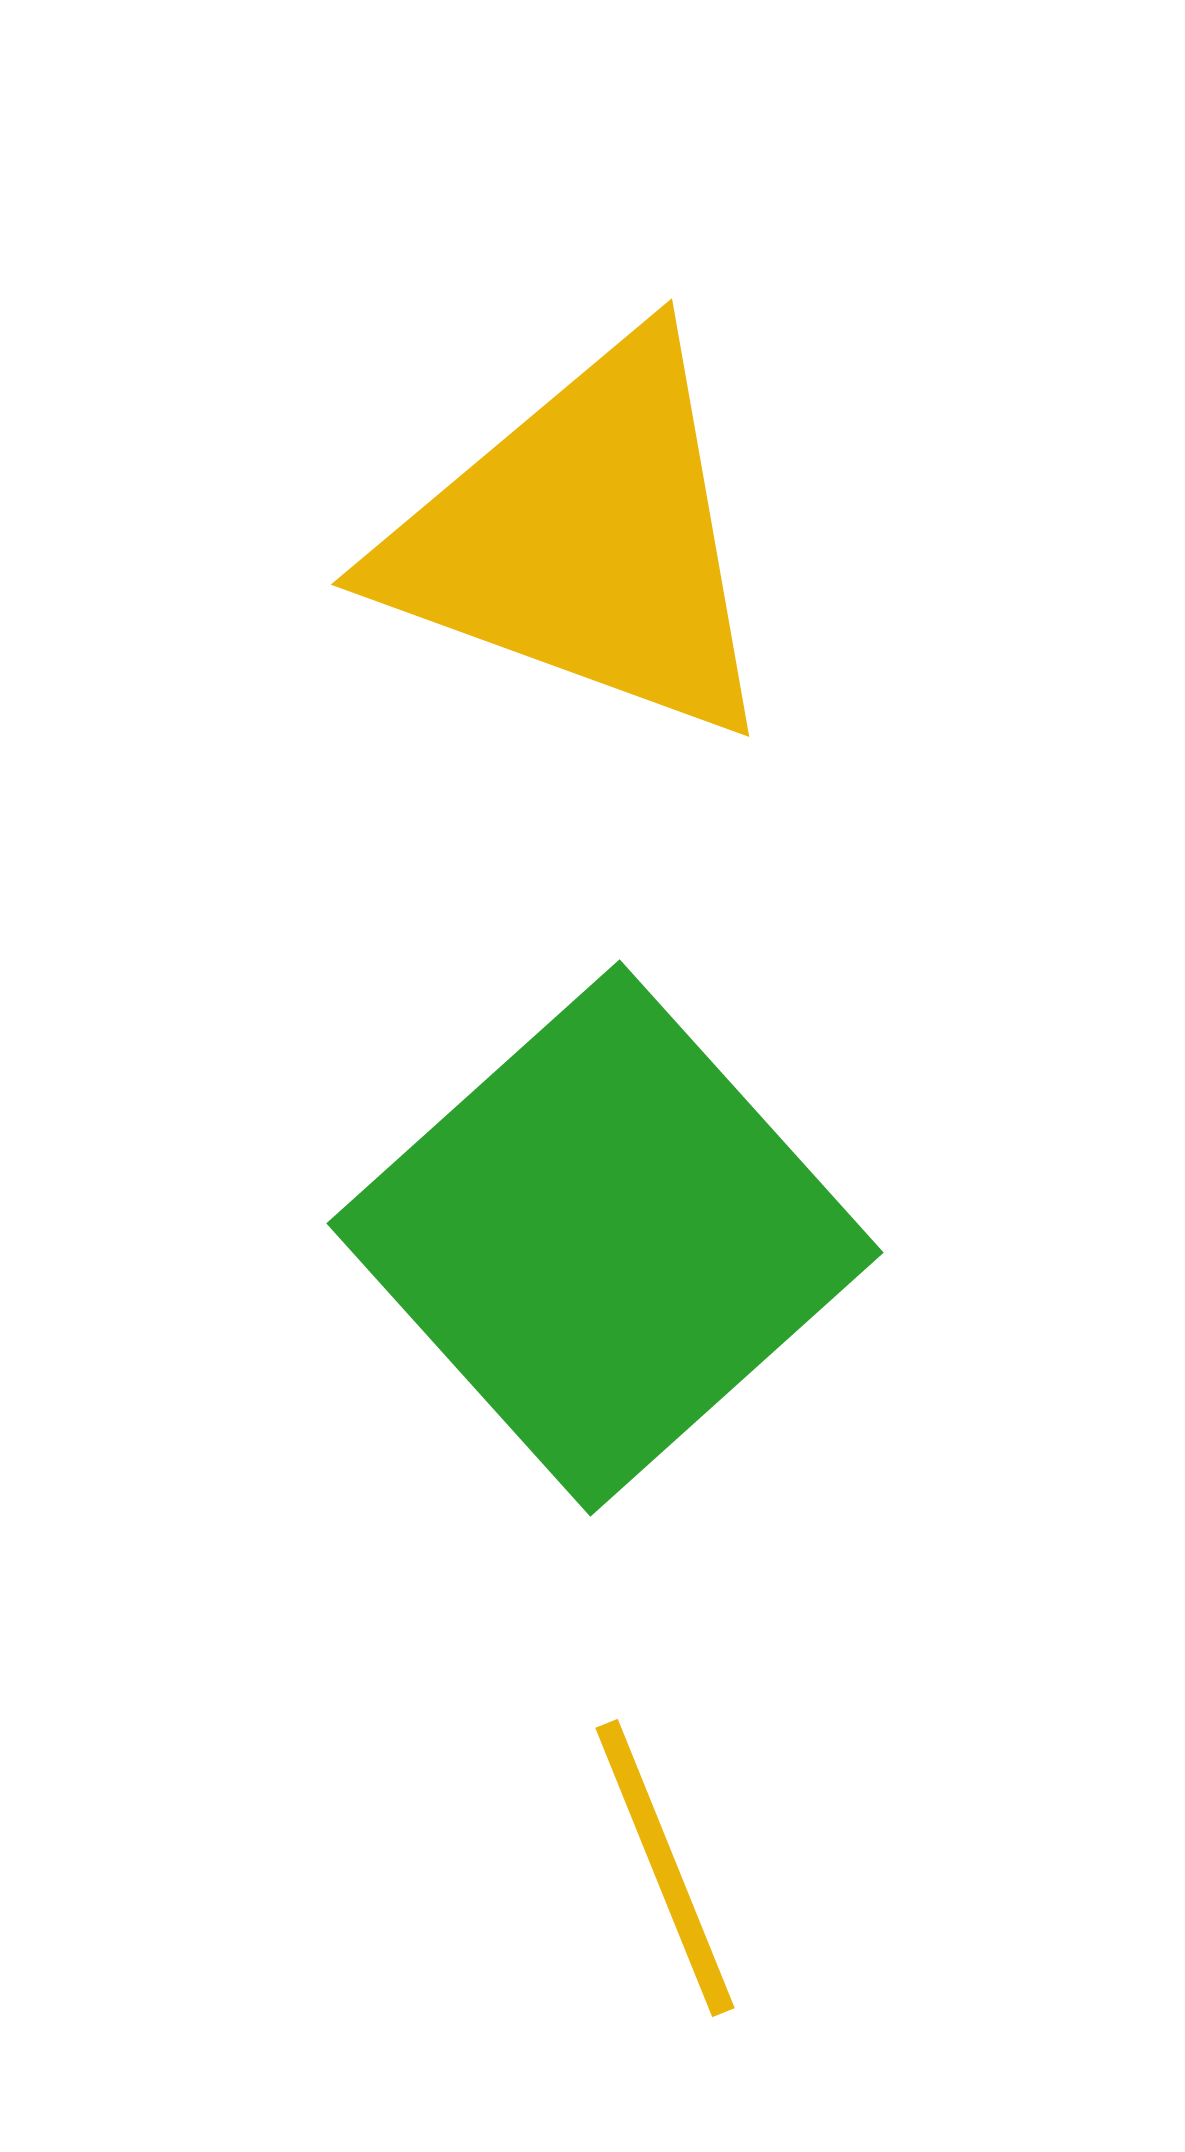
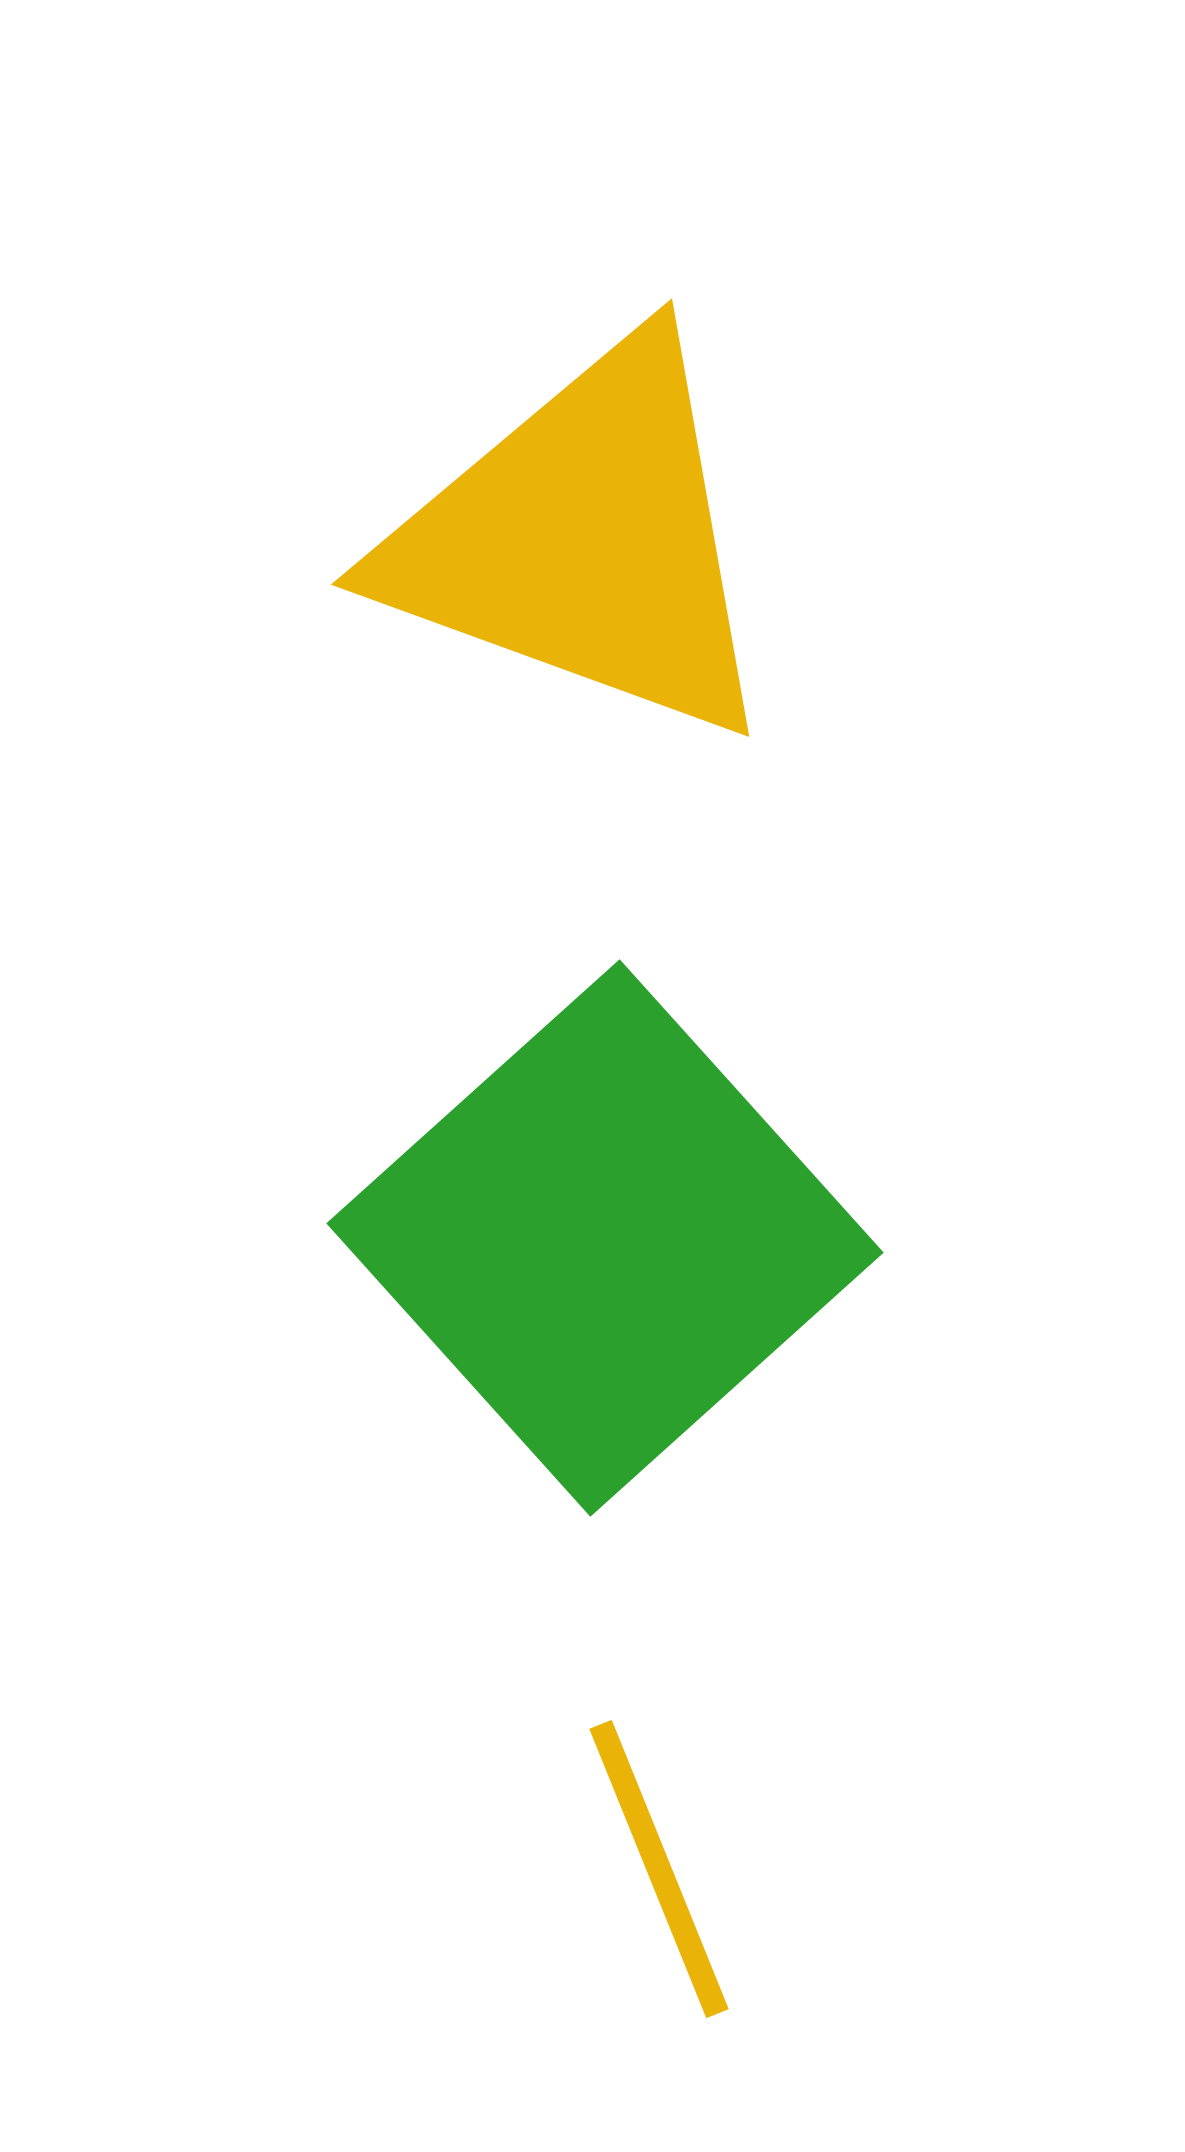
yellow line: moved 6 px left, 1 px down
